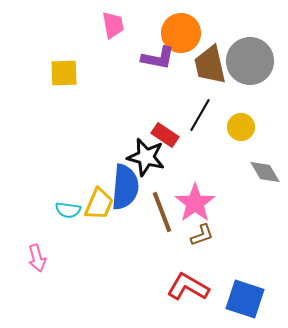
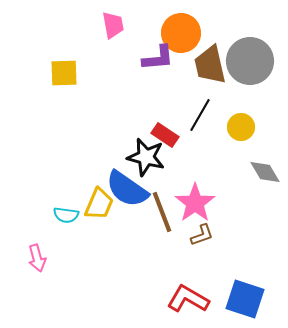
purple L-shape: rotated 16 degrees counterclockwise
blue semicircle: moved 2 px right, 2 px down; rotated 120 degrees clockwise
cyan semicircle: moved 2 px left, 5 px down
red L-shape: moved 12 px down
